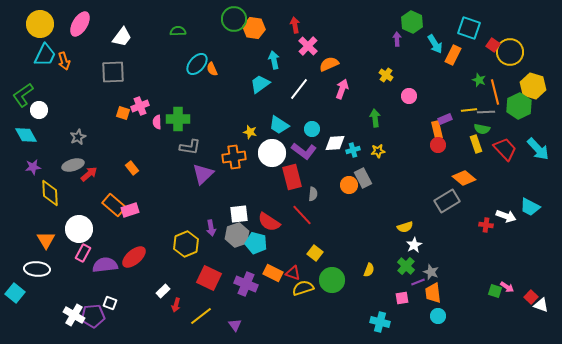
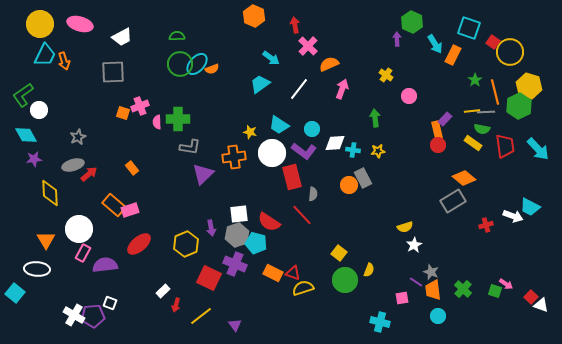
green circle at (234, 19): moved 54 px left, 45 px down
pink ellipse at (80, 24): rotated 75 degrees clockwise
orange hexagon at (254, 28): moved 12 px up; rotated 15 degrees clockwise
green semicircle at (178, 31): moved 1 px left, 5 px down
white trapezoid at (122, 37): rotated 25 degrees clockwise
red square at (493, 45): moved 3 px up
cyan arrow at (274, 60): moved 3 px left, 2 px up; rotated 138 degrees clockwise
orange semicircle at (212, 69): rotated 88 degrees counterclockwise
green star at (479, 80): moved 4 px left; rotated 16 degrees clockwise
yellow hexagon at (533, 86): moved 4 px left
yellow line at (469, 110): moved 3 px right, 1 px down
purple rectangle at (445, 119): rotated 24 degrees counterclockwise
yellow rectangle at (476, 144): moved 3 px left, 1 px up; rotated 36 degrees counterclockwise
red trapezoid at (505, 149): moved 3 px up; rotated 35 degrees clockwise
cyan cross at (353, 150): rotated 24 degrees clockwise
purple star at (33, 167): moved 1 px right, 8 px up
gray rectangle at (447, 201): moved 6 px right
white arrow at (506, 216): moved 7 px right
red cross at (486, 225): rotated 24 degrees counterclockwise
yellow square at (315, 253): moved 24 px right
red ellipse at (134, 257): moved 5 px right, 13 px up
green cross at (406, 266): moved 57 px right, 23 px down
green circle at (332, 280): moved 13 px right
purple line at (418, 282): moved 2 px left; rotated 56 degrees clockwise
purple cross at (246, 284): moved 11 px left, 20 px up
pink arrow at (507, 287): moved 1 px left, 3 px up
orange trapezoid at (433, 293): moved 3 px up
